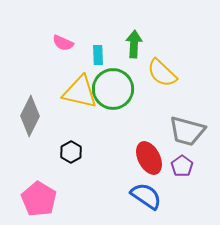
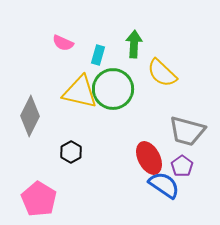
cyan rectangle: rotated 18 degrees clockwise
blue semicircle: moved 18 px right, 11 px up
